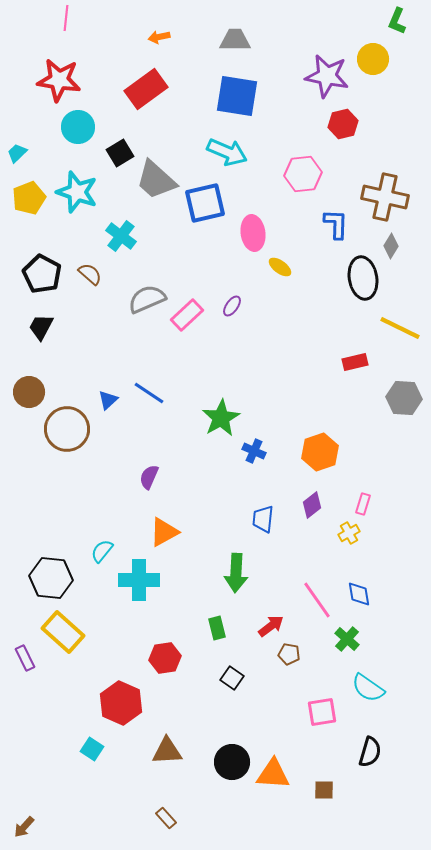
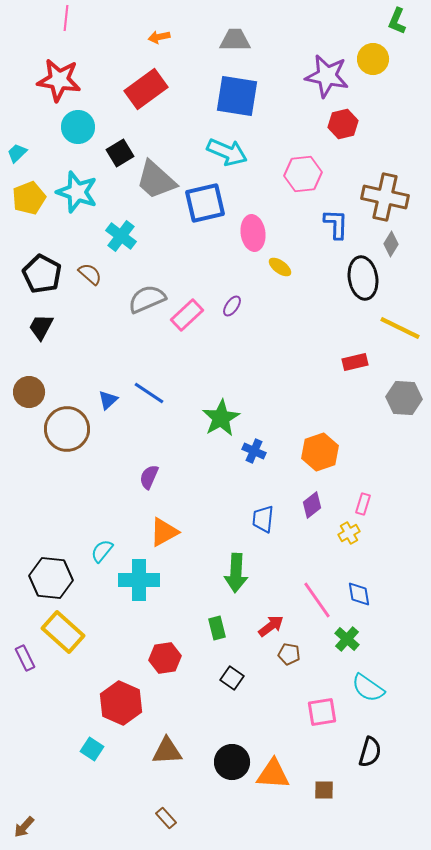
gray diamond at (391, 246): moved 2 px up
